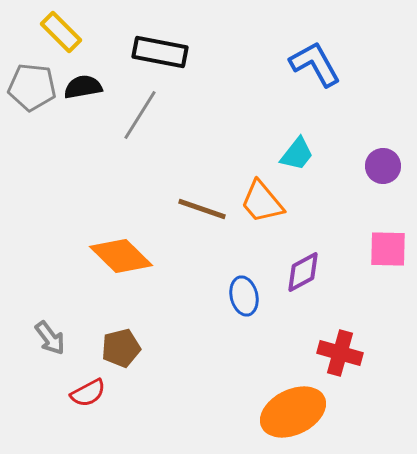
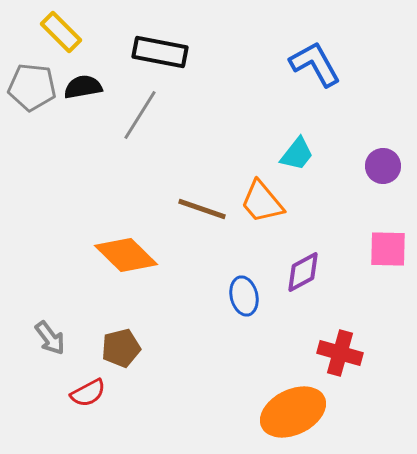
orange diamond: moved 5 px right, 1 px up
